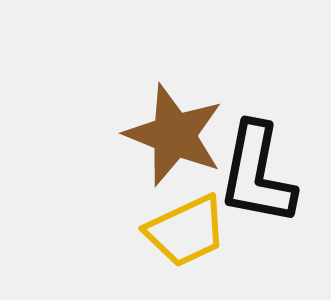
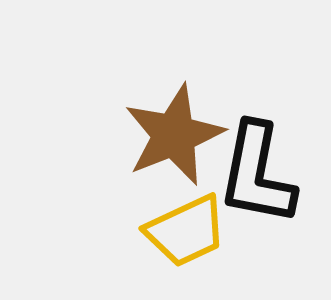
brown star: rotated 28 degrees clockwise
